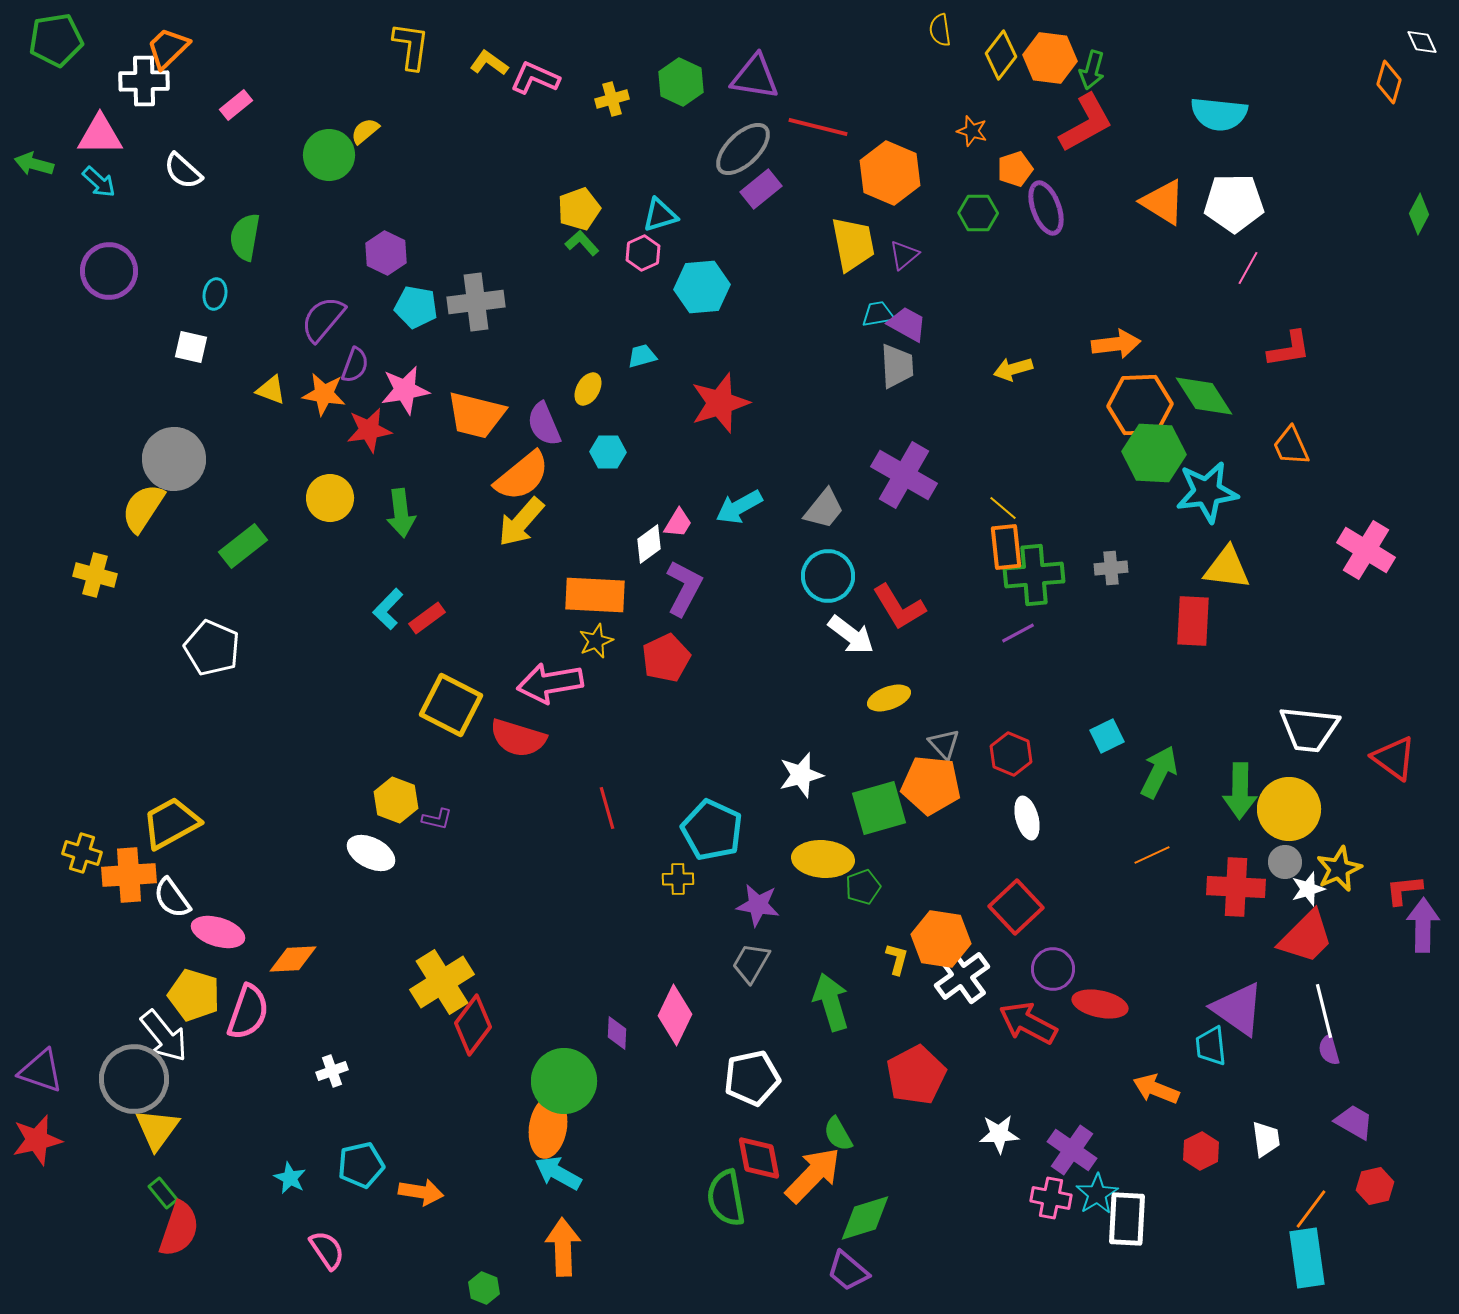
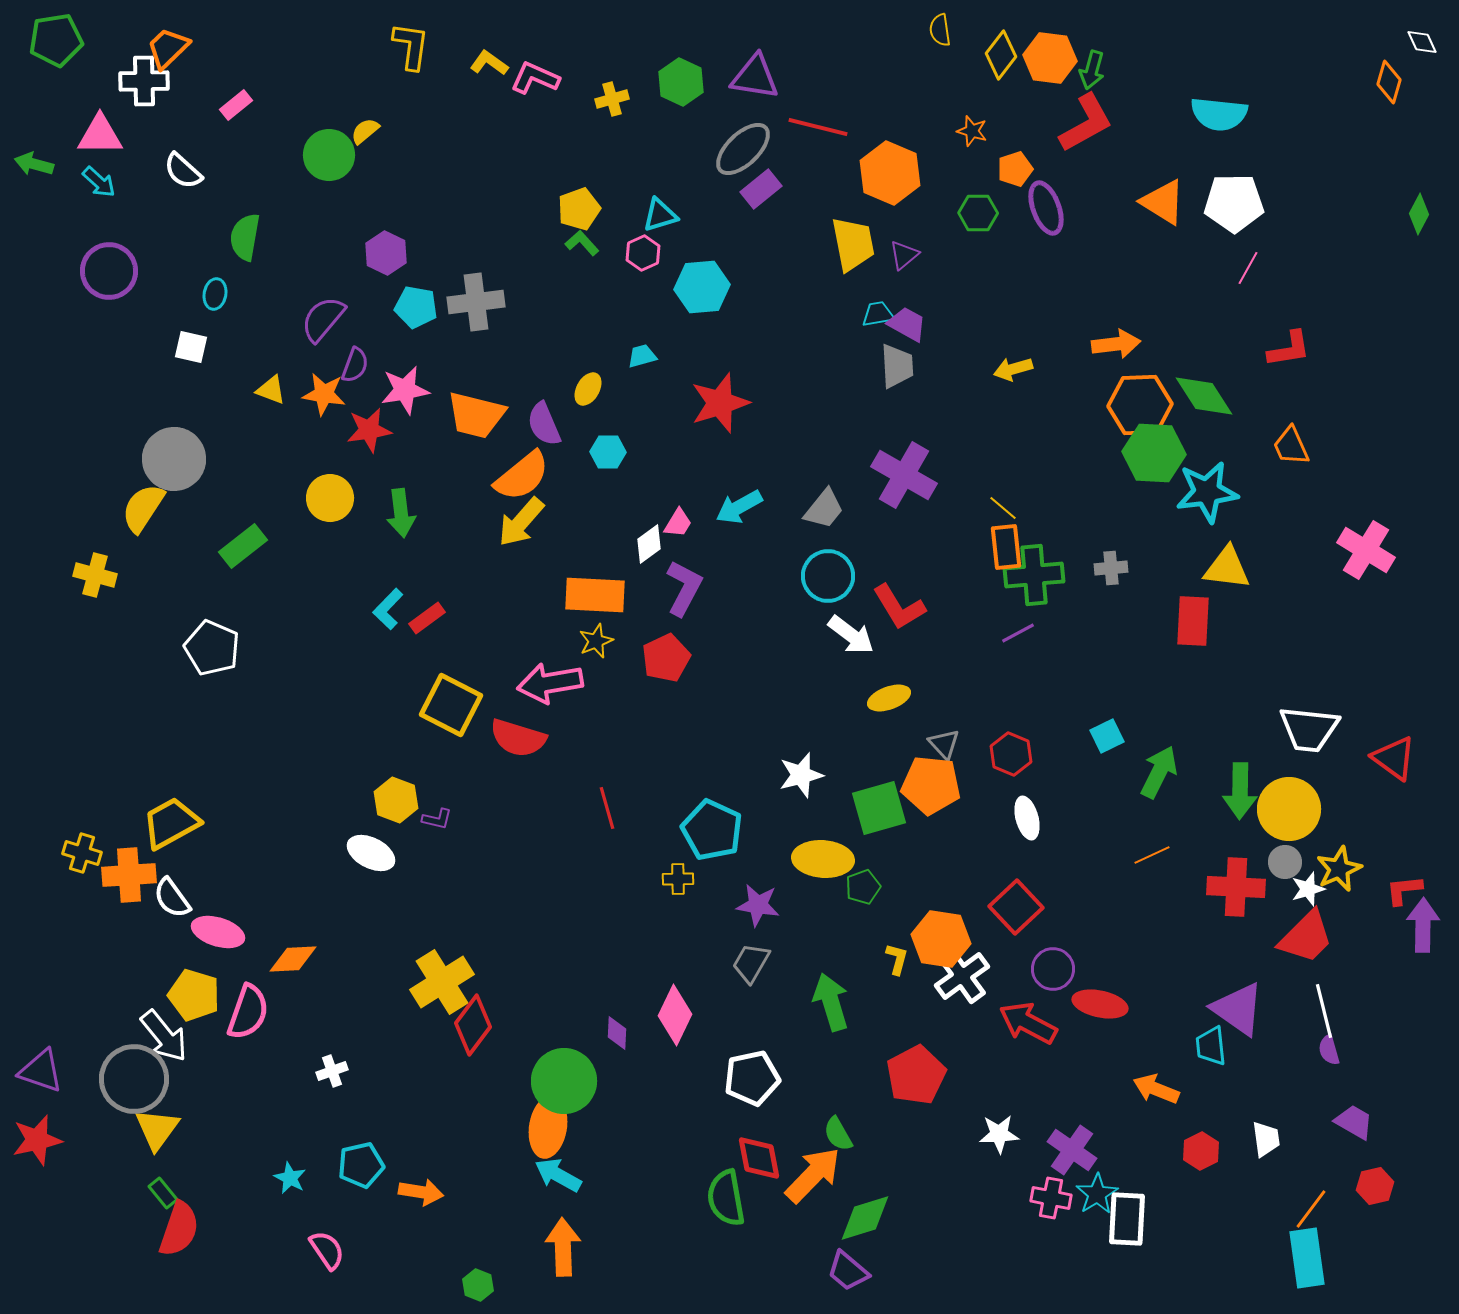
cyan arrow at (558, 1173): moved 2 px down
green hexagon at (484, 1288): moved 6 px left, 3 px up
